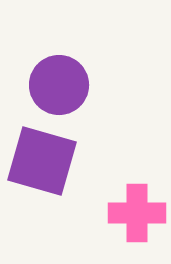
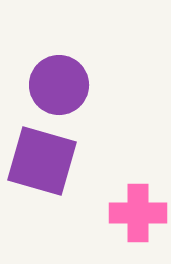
pink cross: moved 1 px right
